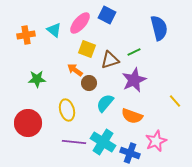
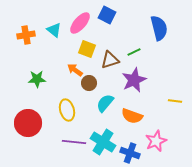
yellow line: rotated 40 degrees counterclockwise
